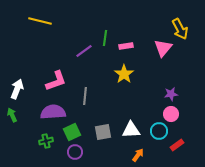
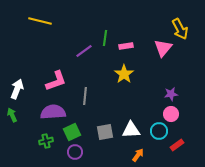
gray square: moved 2 px right
